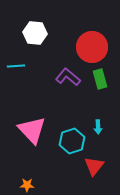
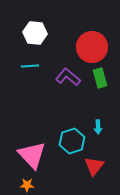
cyan line: moved 14 px right
green rectangle: moved 1 px up
pink triangle: moved 25 px down
